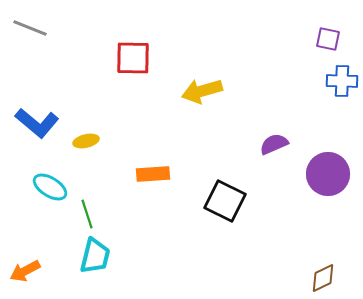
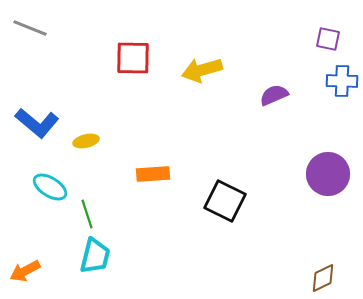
yellow arrow: moved 21 px up
purple semicircle: moved 49 px up
